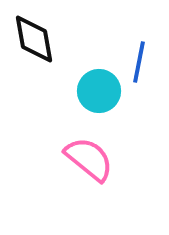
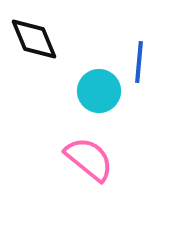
black diamond: rotated 12 degrees counterclockwise
blue line: rotated 6 degrees counterclockwise
